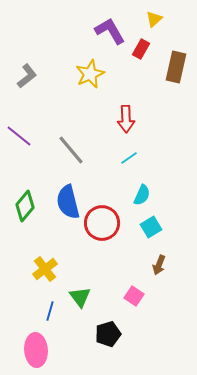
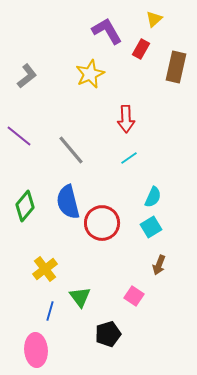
purple L-shape: moved 3 px left
cyan semicircle: moved 11 px right, 2 px down
